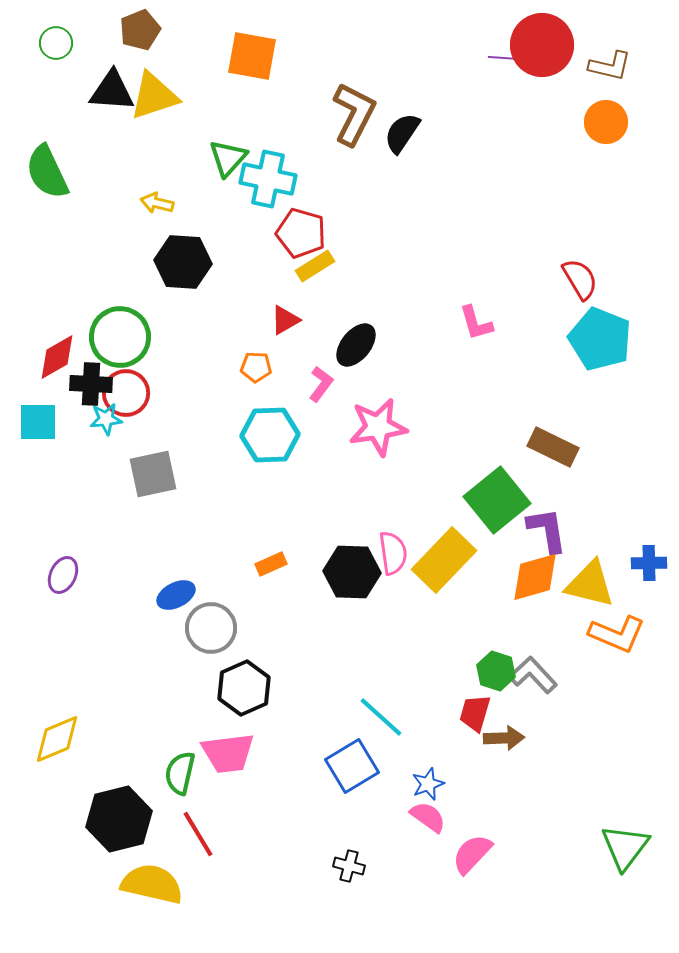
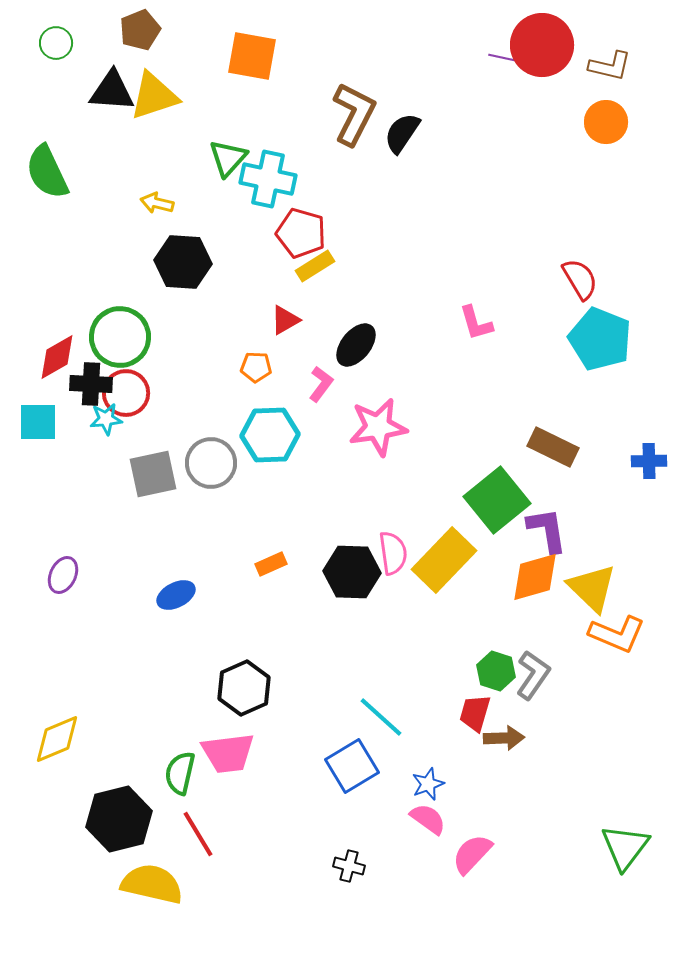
purple line at (504, 58): rotated 8 degrees clockwise
blue cross at (649, 563): moved 102 px up
yellow triangle at (590, 584): moved 2 px right, 4 px down; rotated 30 degrees clockwise
gray circle at (211, 628): moved 165 px up
gray L-shape at (533, 675): rotated 78 degrees clockwise
pink semicircle at (428, 817): moved 2 px down
